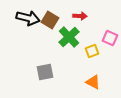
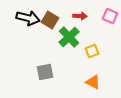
pink square: moved 22 px up
